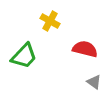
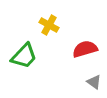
yellow cross: moved 1 px left, 4 px down
red semicircle: rotated 30 degrees counterclockwise
